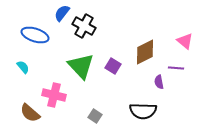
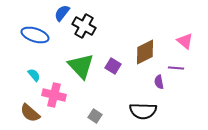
cyan semicircle: moved 11 px right, 8 px down
